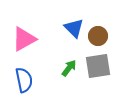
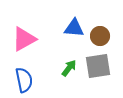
blue triangle: rotated 40 degrees counterclockwise
brown circle: moved 2 px right
